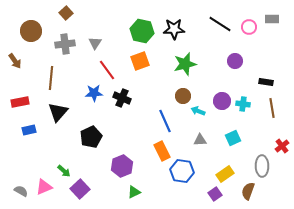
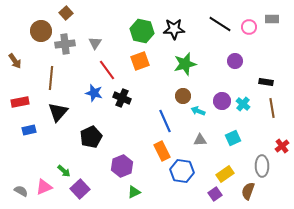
brown circle at (31, 31): moved 10 px right
blue star at (94, 93): rotated 18 degrees clockwise
cyan cross at (243, 104): rotated 32 degrees clockwise
